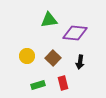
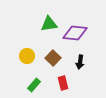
green triangle: moved 4 px down
green rectangle: moved 4 px left; rotated 32 degrees counterclockwise
